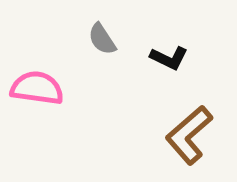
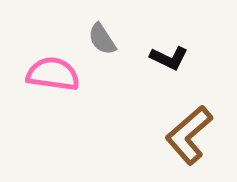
pink semicircle: moved 16 px right, 14 px up
